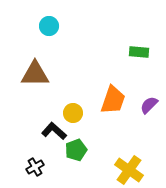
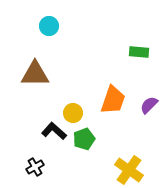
green pentagon: moved 8 px right, 11 px up
